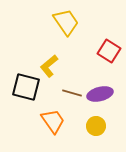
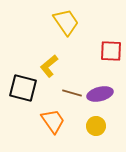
red square: moved 2 px right; rotated 30 degrees counterclockwise
black square: moved 3 px left, 1 px down
